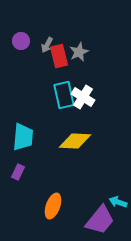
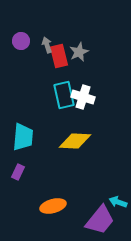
gray arrow: rotated 133 degrees clockwise
white cross: rotated 15 degrees counterclockwise
orange ellipse: rotated 55 degrees clockwise
